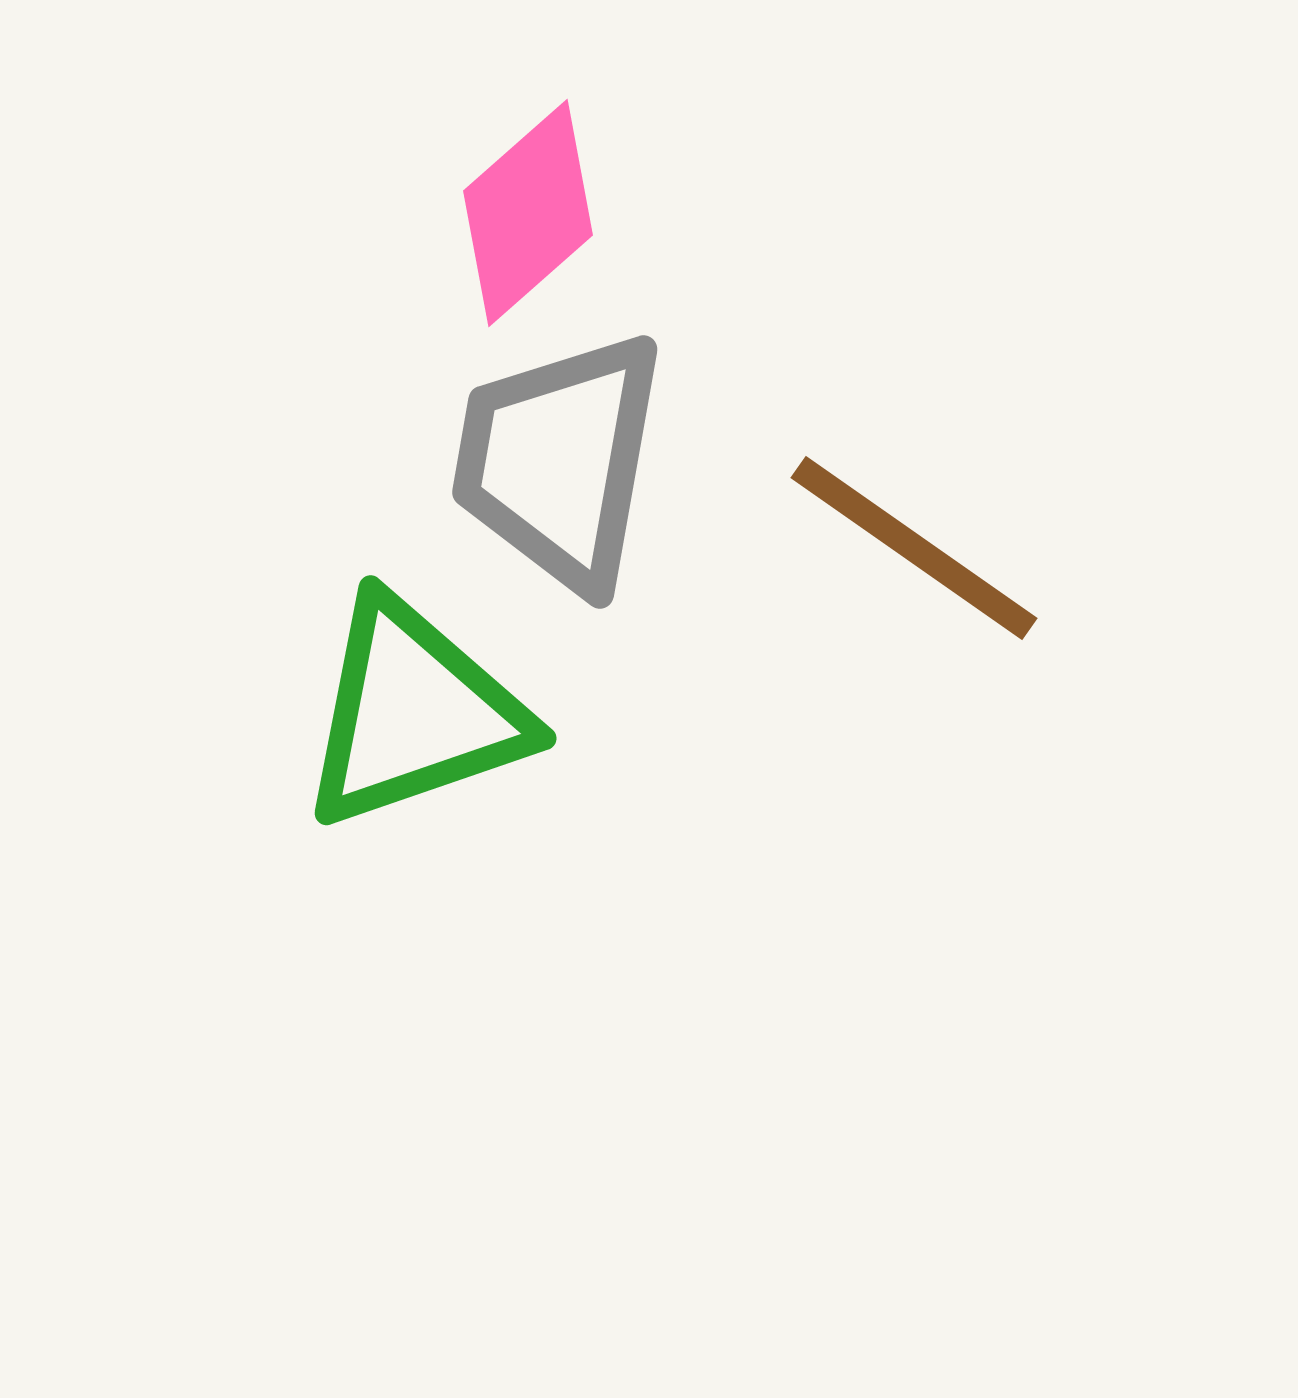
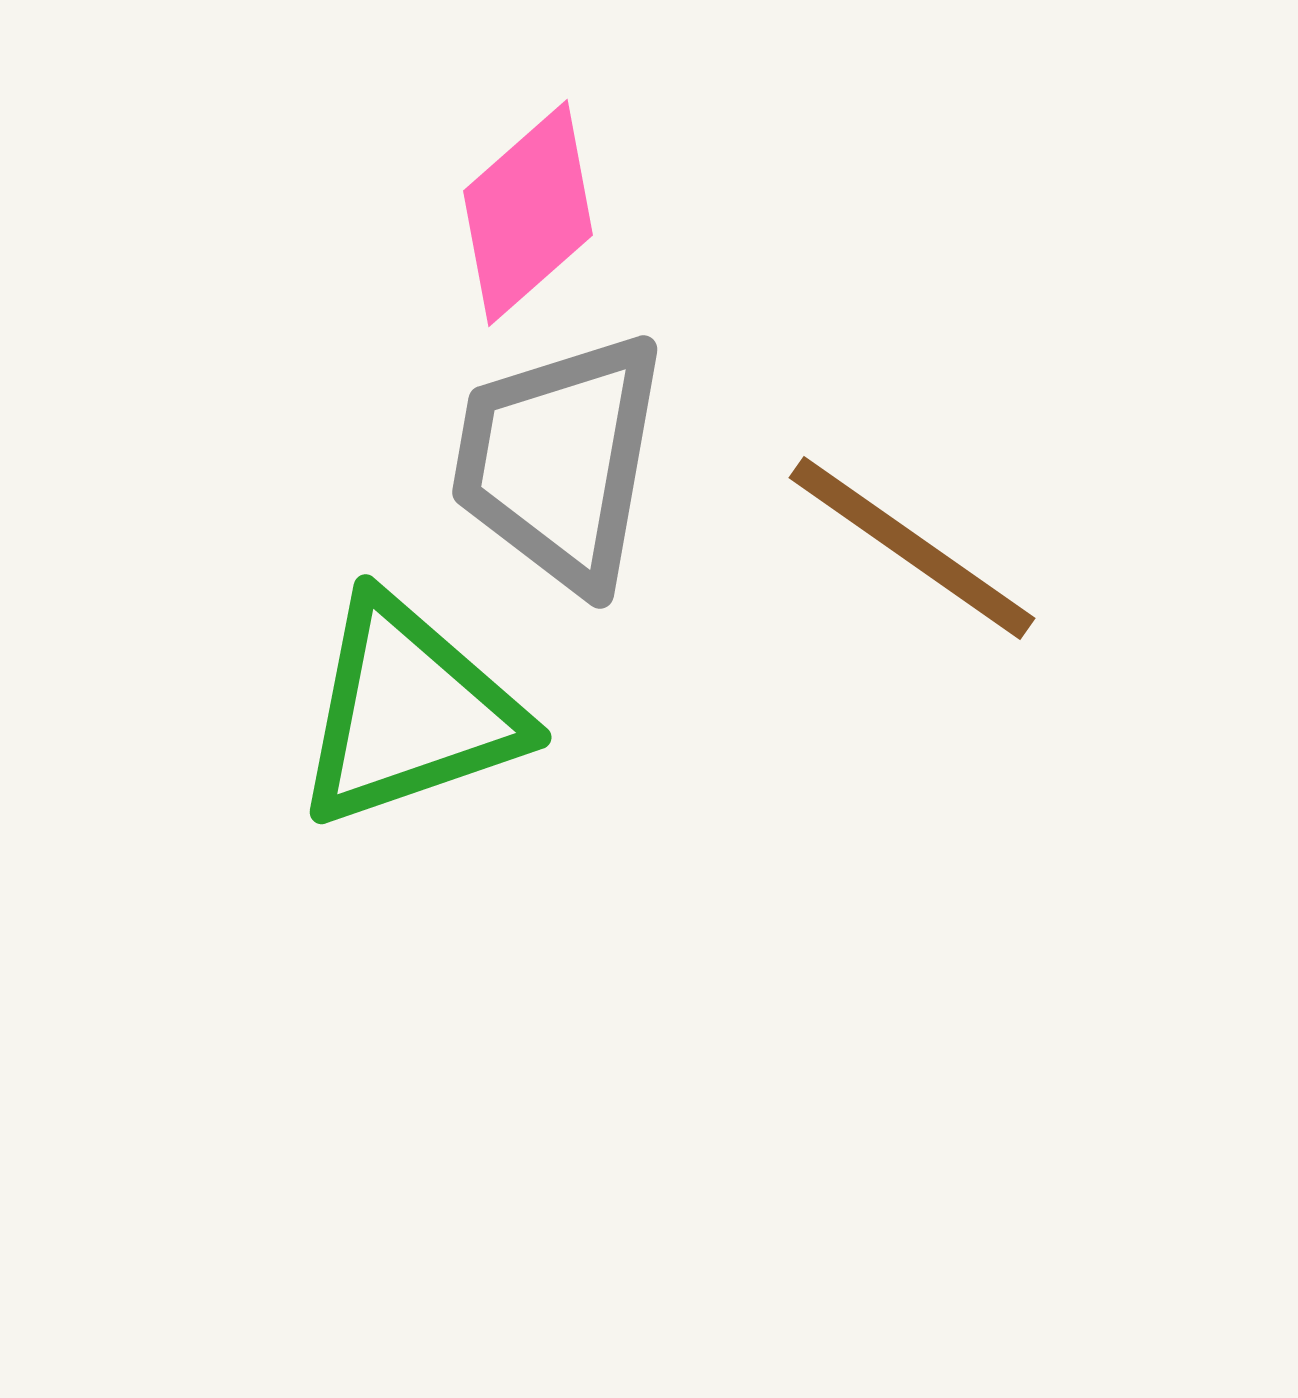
brown line: moved 2 px left
green triangle: moved 5 px left, 1 px up
